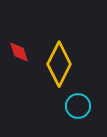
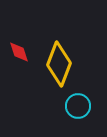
yellow diamond: rotated 6 degrees counterclockwise
